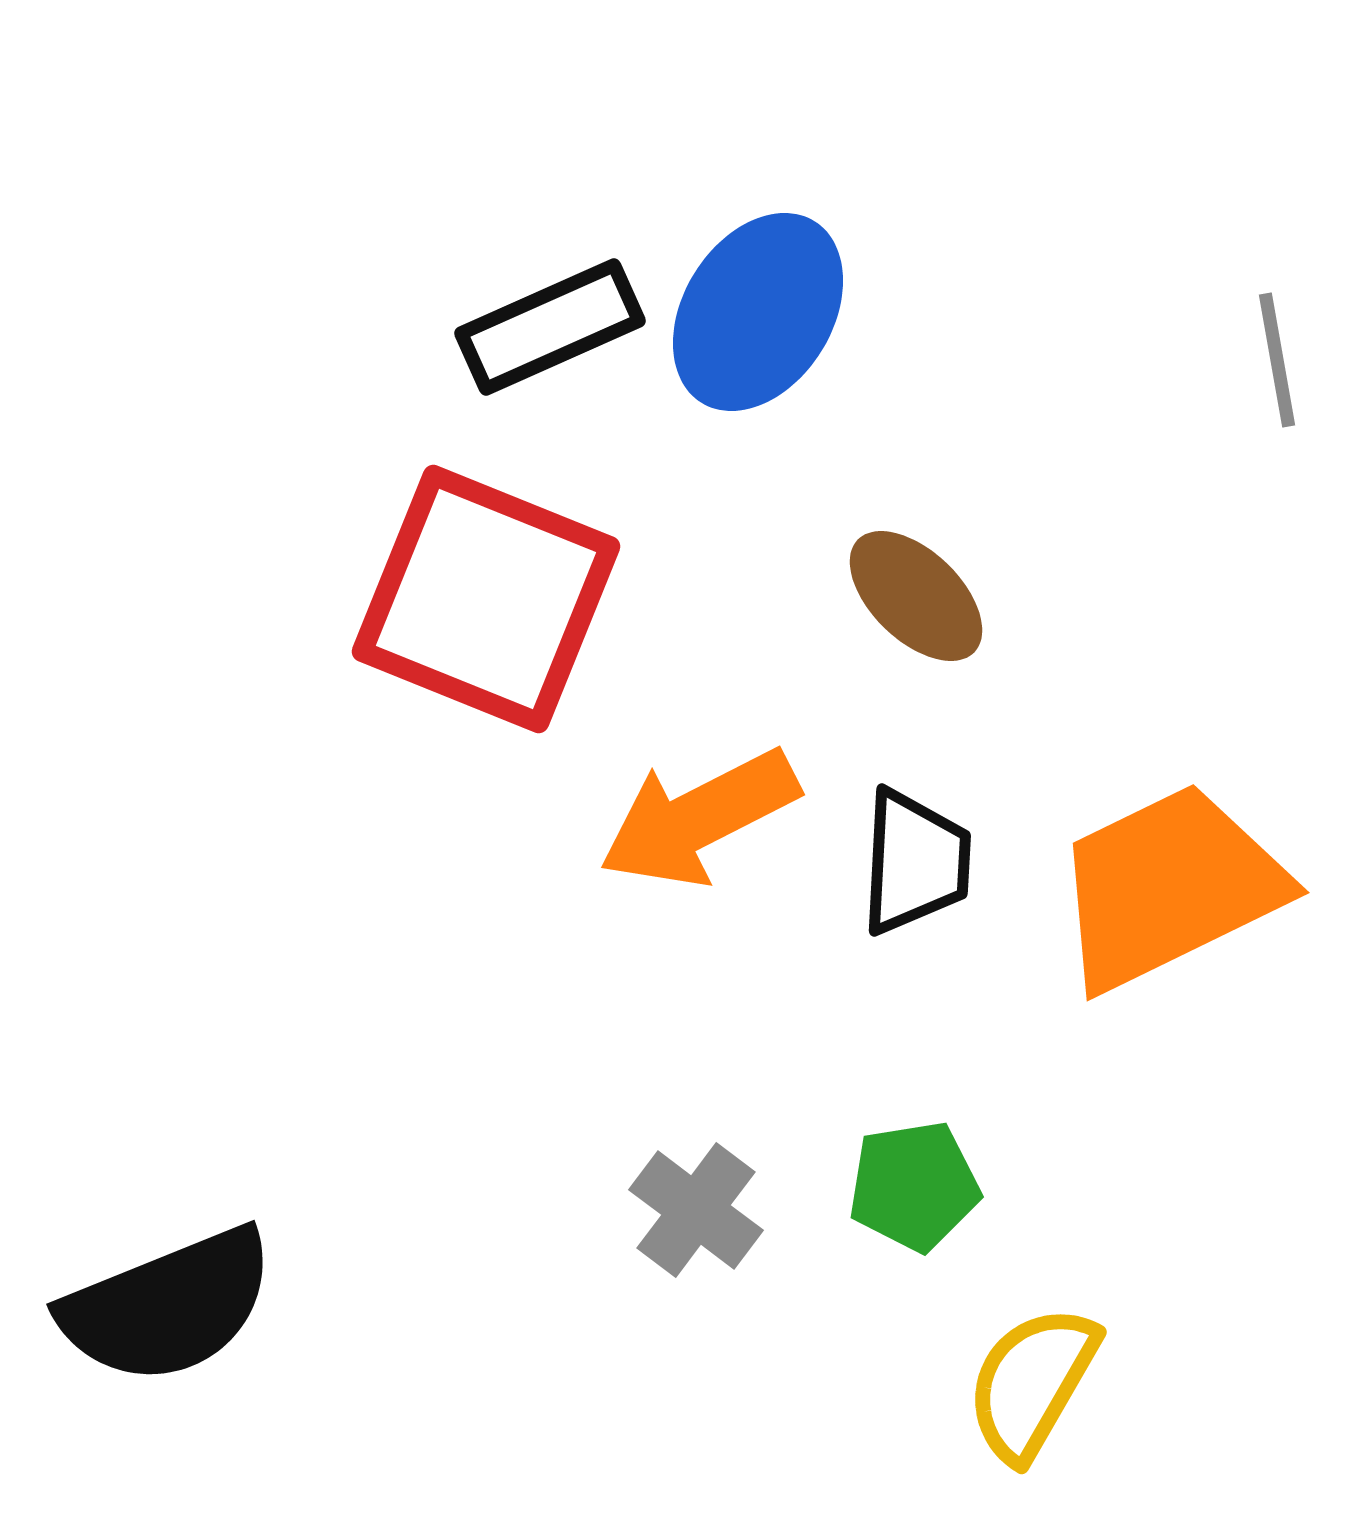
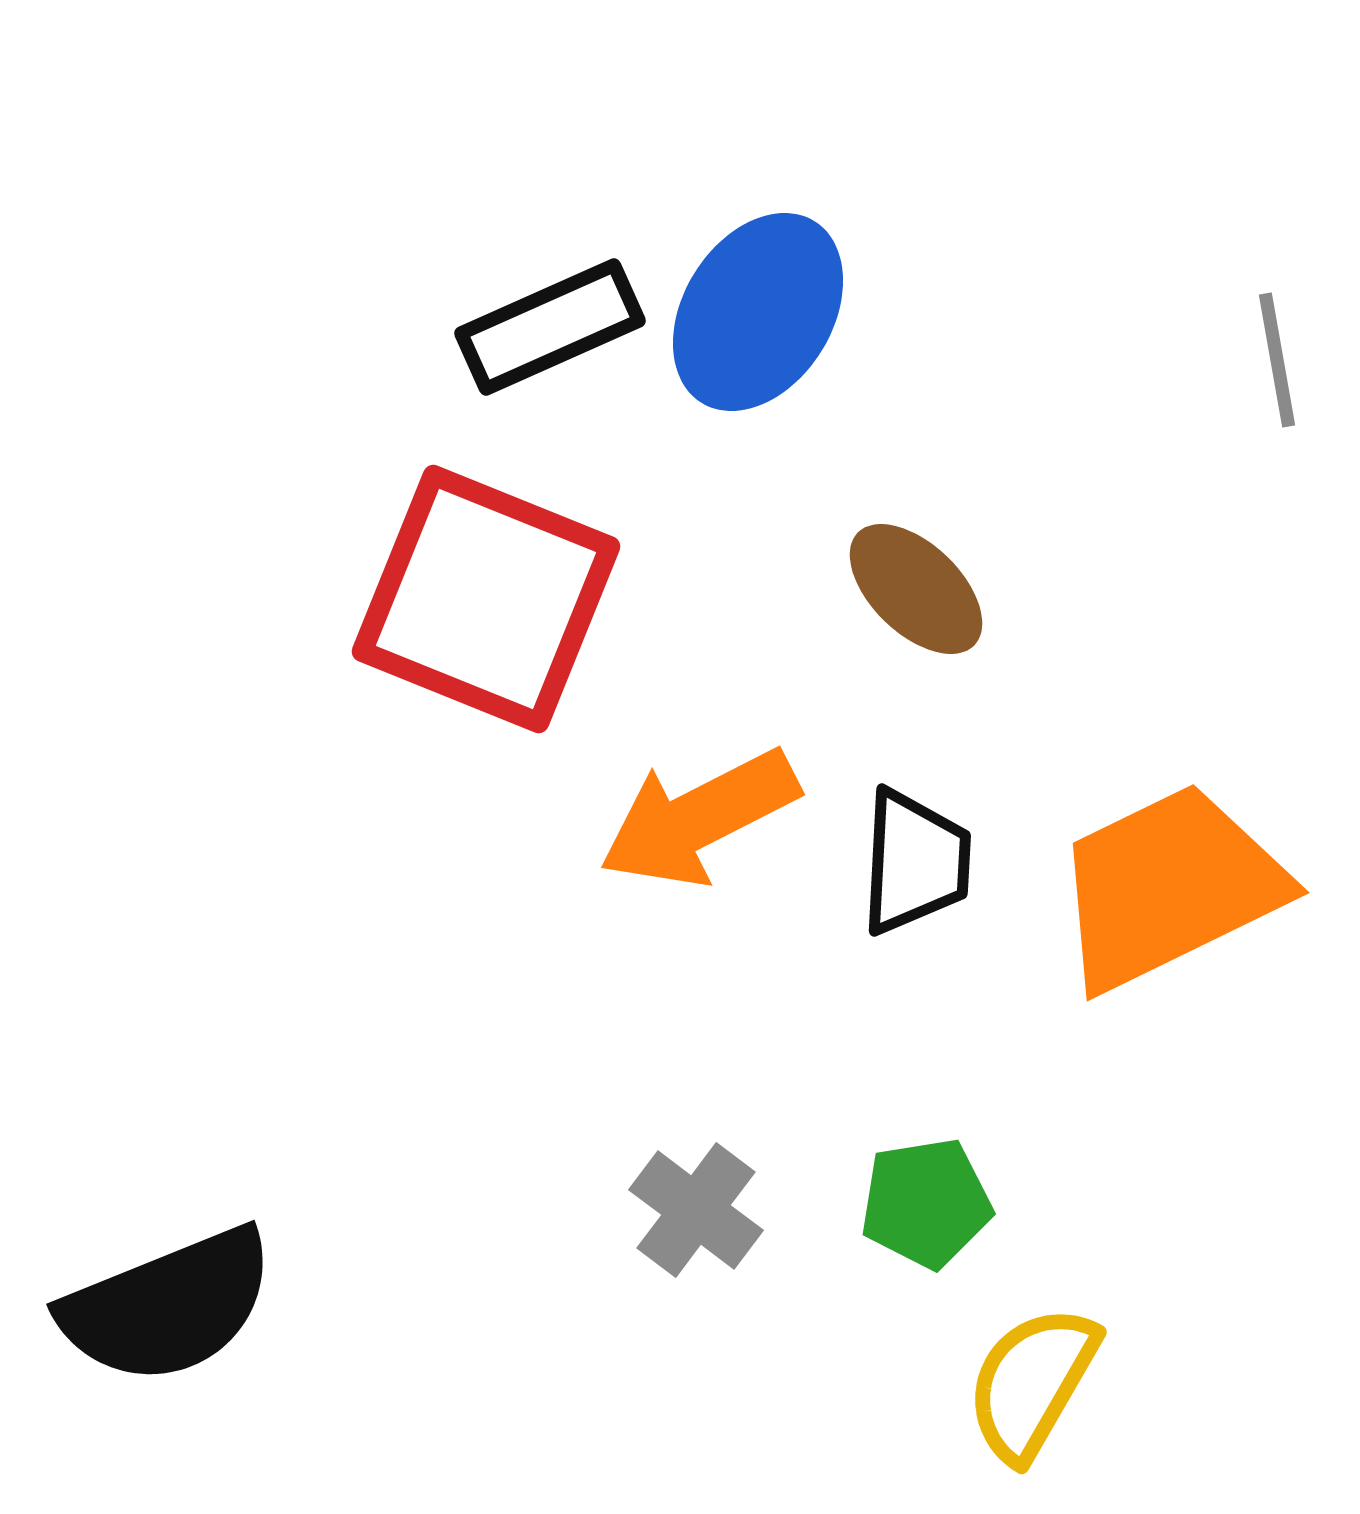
brown ellipse: moved 7 px up
green pentagon: moved 12 px right, 17 px down
